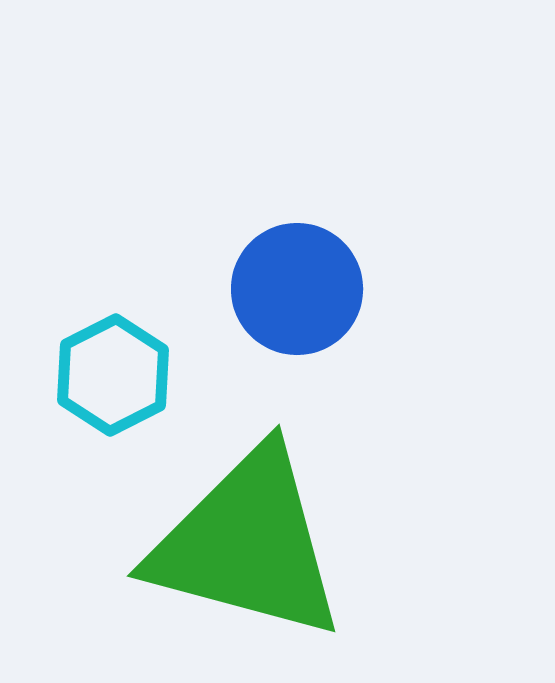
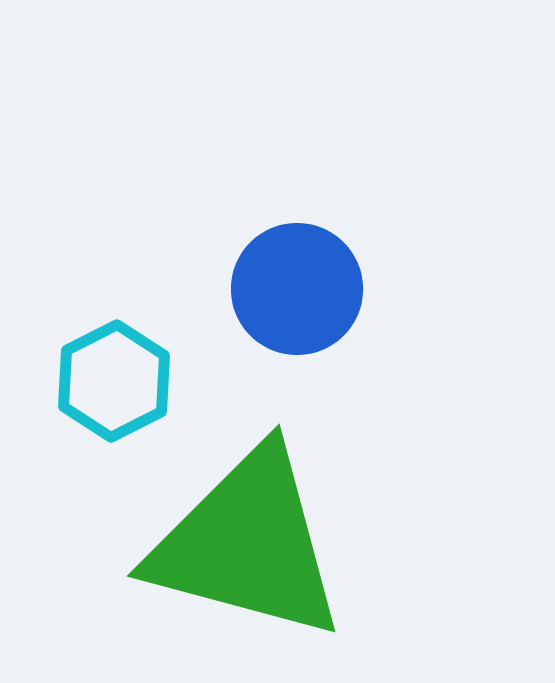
cyan hexagon: moved 1 px right, 6 px down
